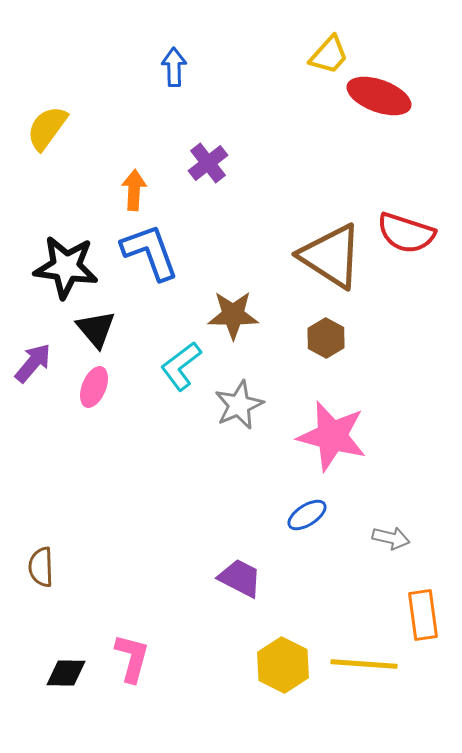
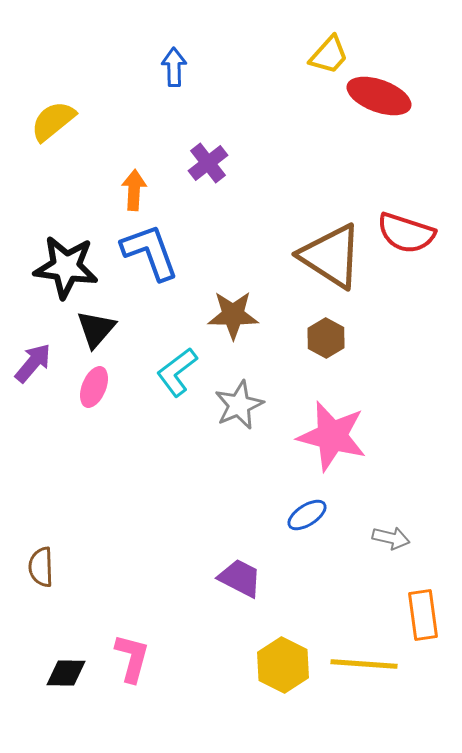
yellow semicircle: moved 6 px right, 7 px up; rotated 15 degrees clockwise
black triangle: rotated 21 degrees clockwise
cyan L-shape: moved 4 px left, 6 px down
